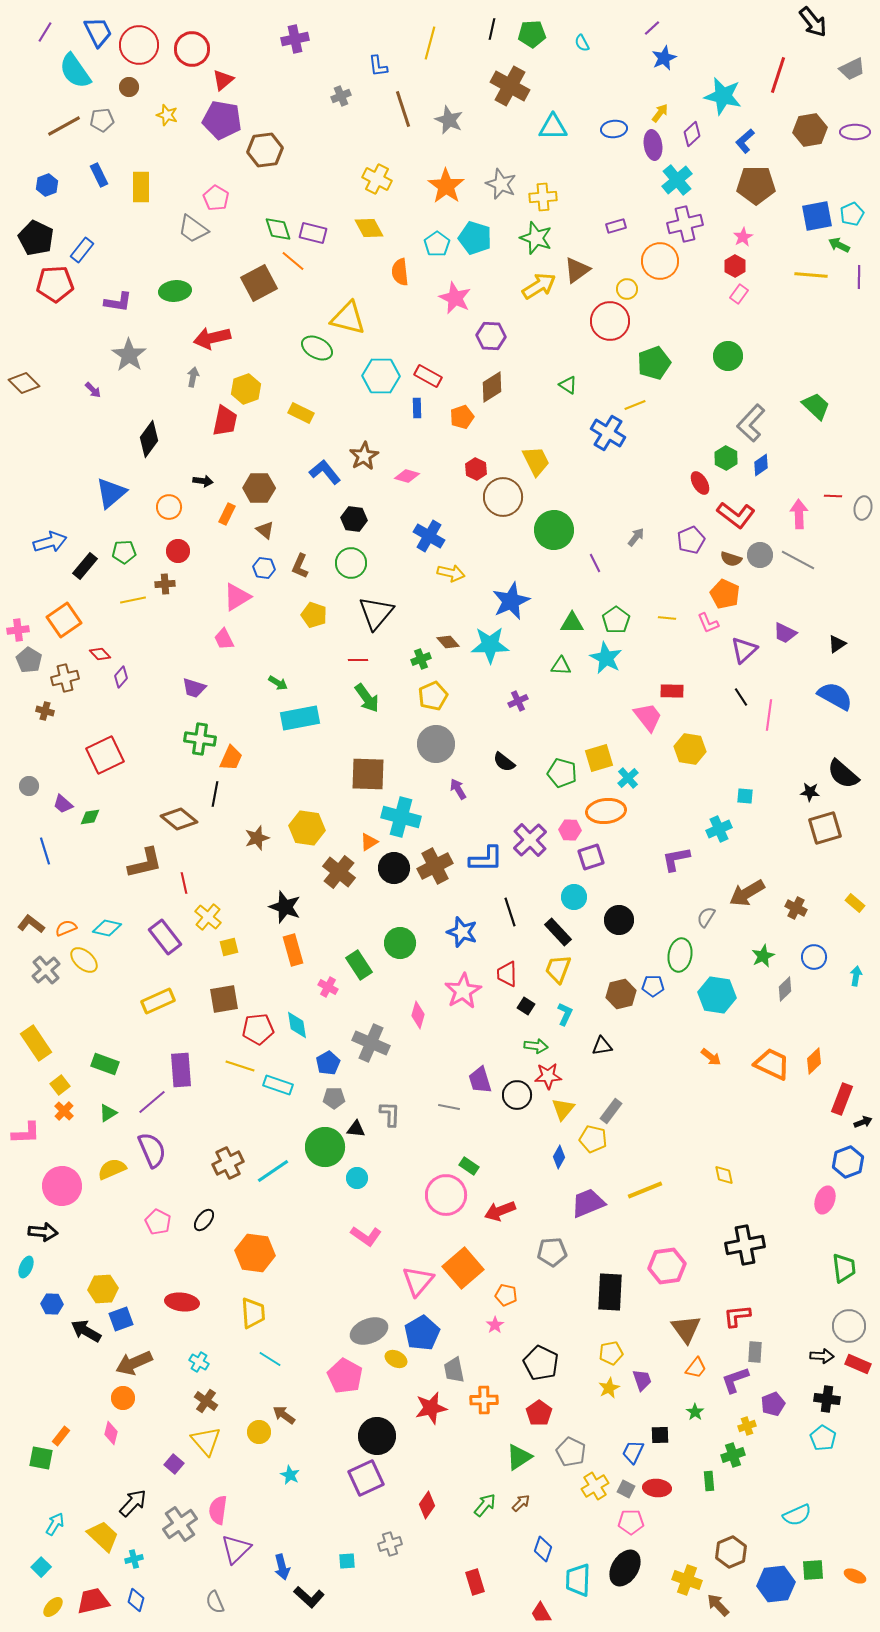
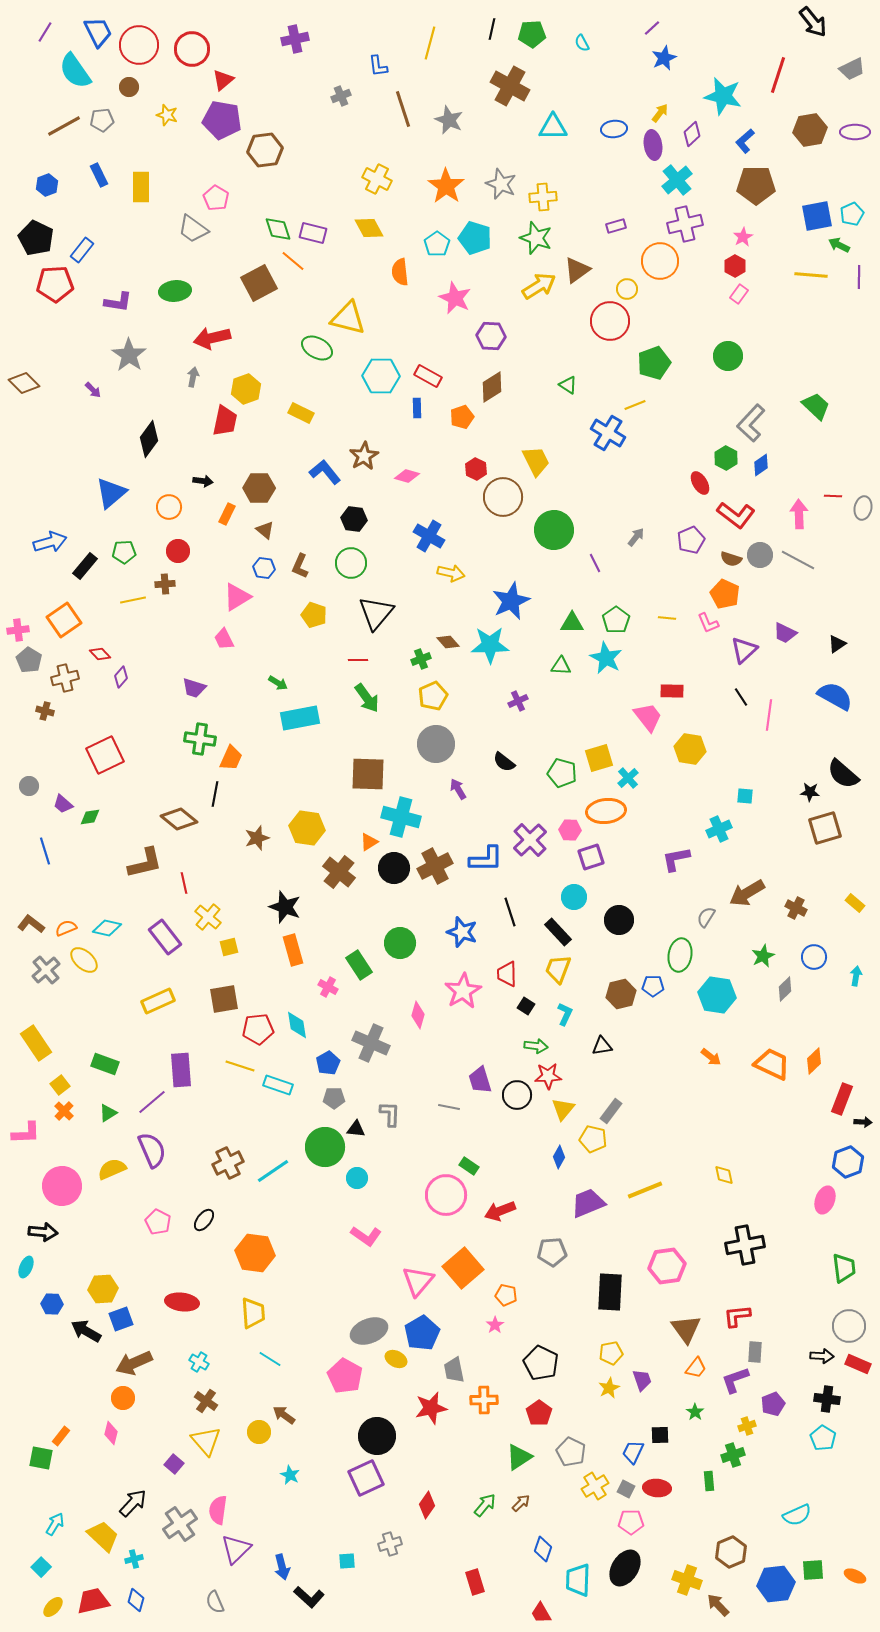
black arrow at (863, 1122): rotated 24 degrees clockwise
